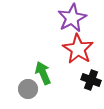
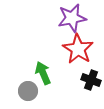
purple star: rotated 16 degrees clockwise
gray circle: moved 2 px down
